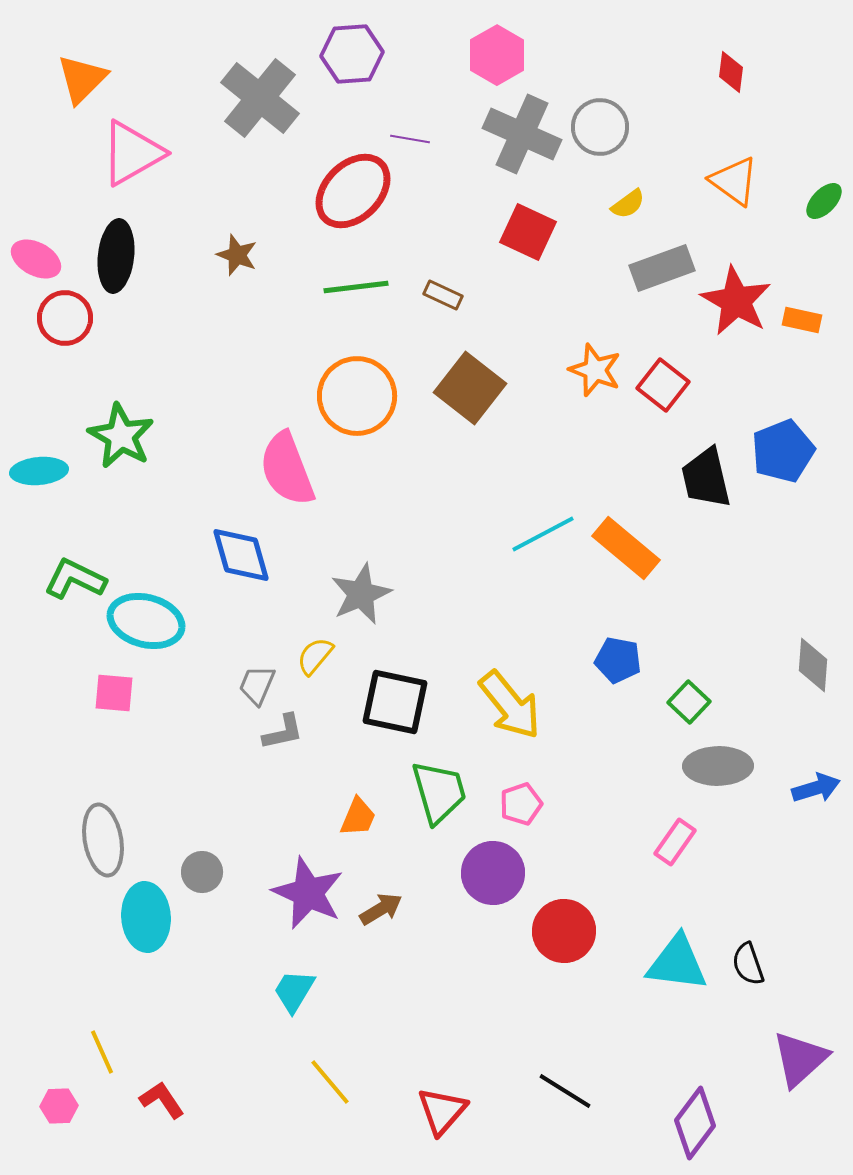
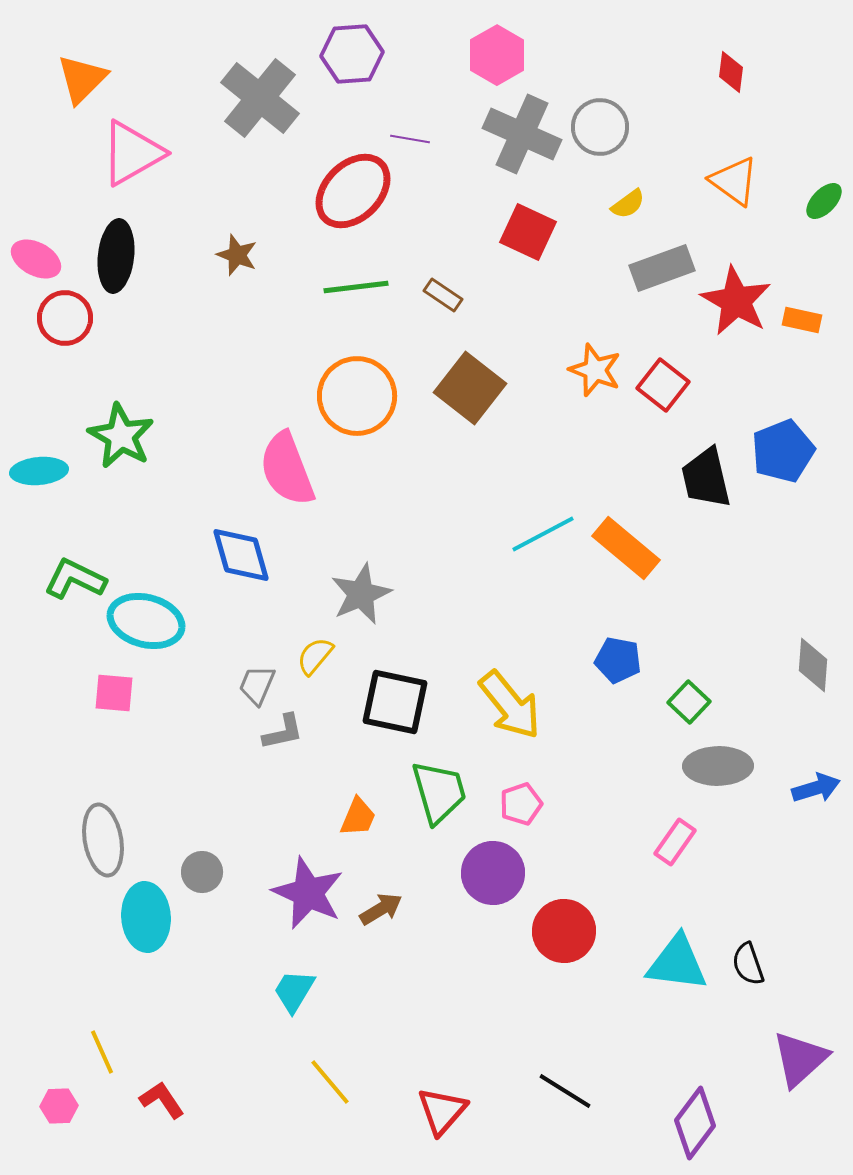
brown rectangle at (443, 295): rotated 9 degrees clockwise
